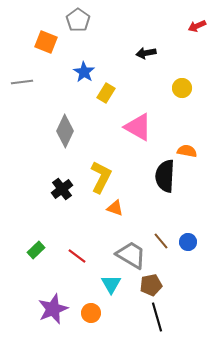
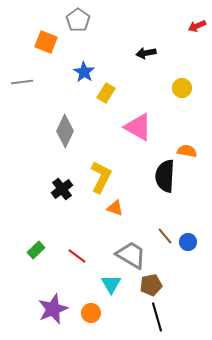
brown line: moved 4 px right, 5 px up
